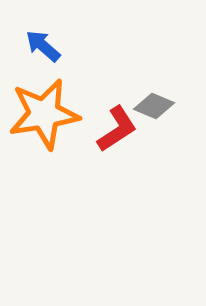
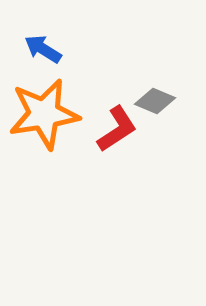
blue arrow: moved 3 px down; rotated 9 degrees counterclockwise
gray diamond: moved 1 px right, 5 px up
